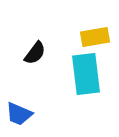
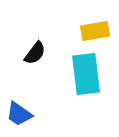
yellow rectangle: moved 6 px up
blue trapezoid: rotated 12 degrees clockwise
